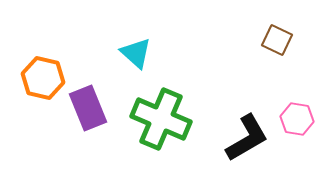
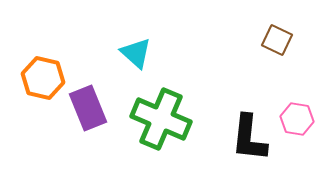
black L-shape: moved 2 px right; rotated 126 degrees clockwise
